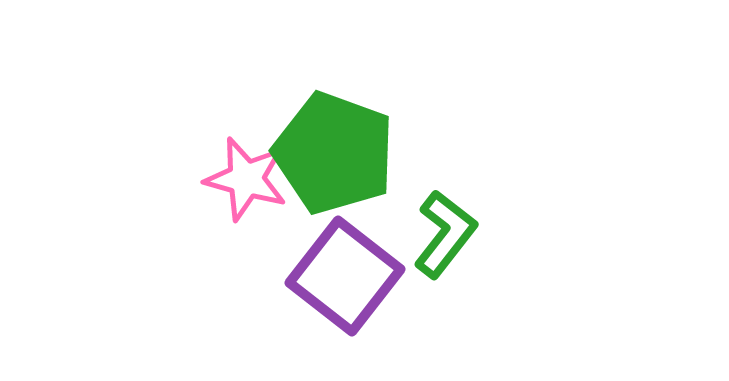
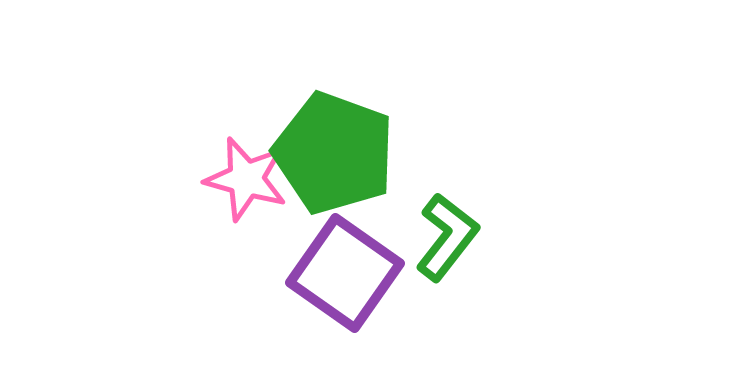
green L-shape: moved 2 px right, 3 px down
purple square: moved 3 px up; rotated 3 degrees counterclockwise
